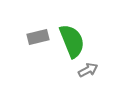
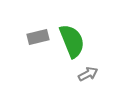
gray arrow: moved 4 px down
